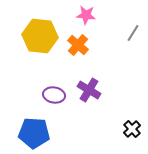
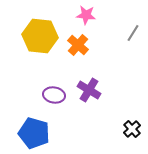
blue pentagon: rotated 12 degrees clockwise
